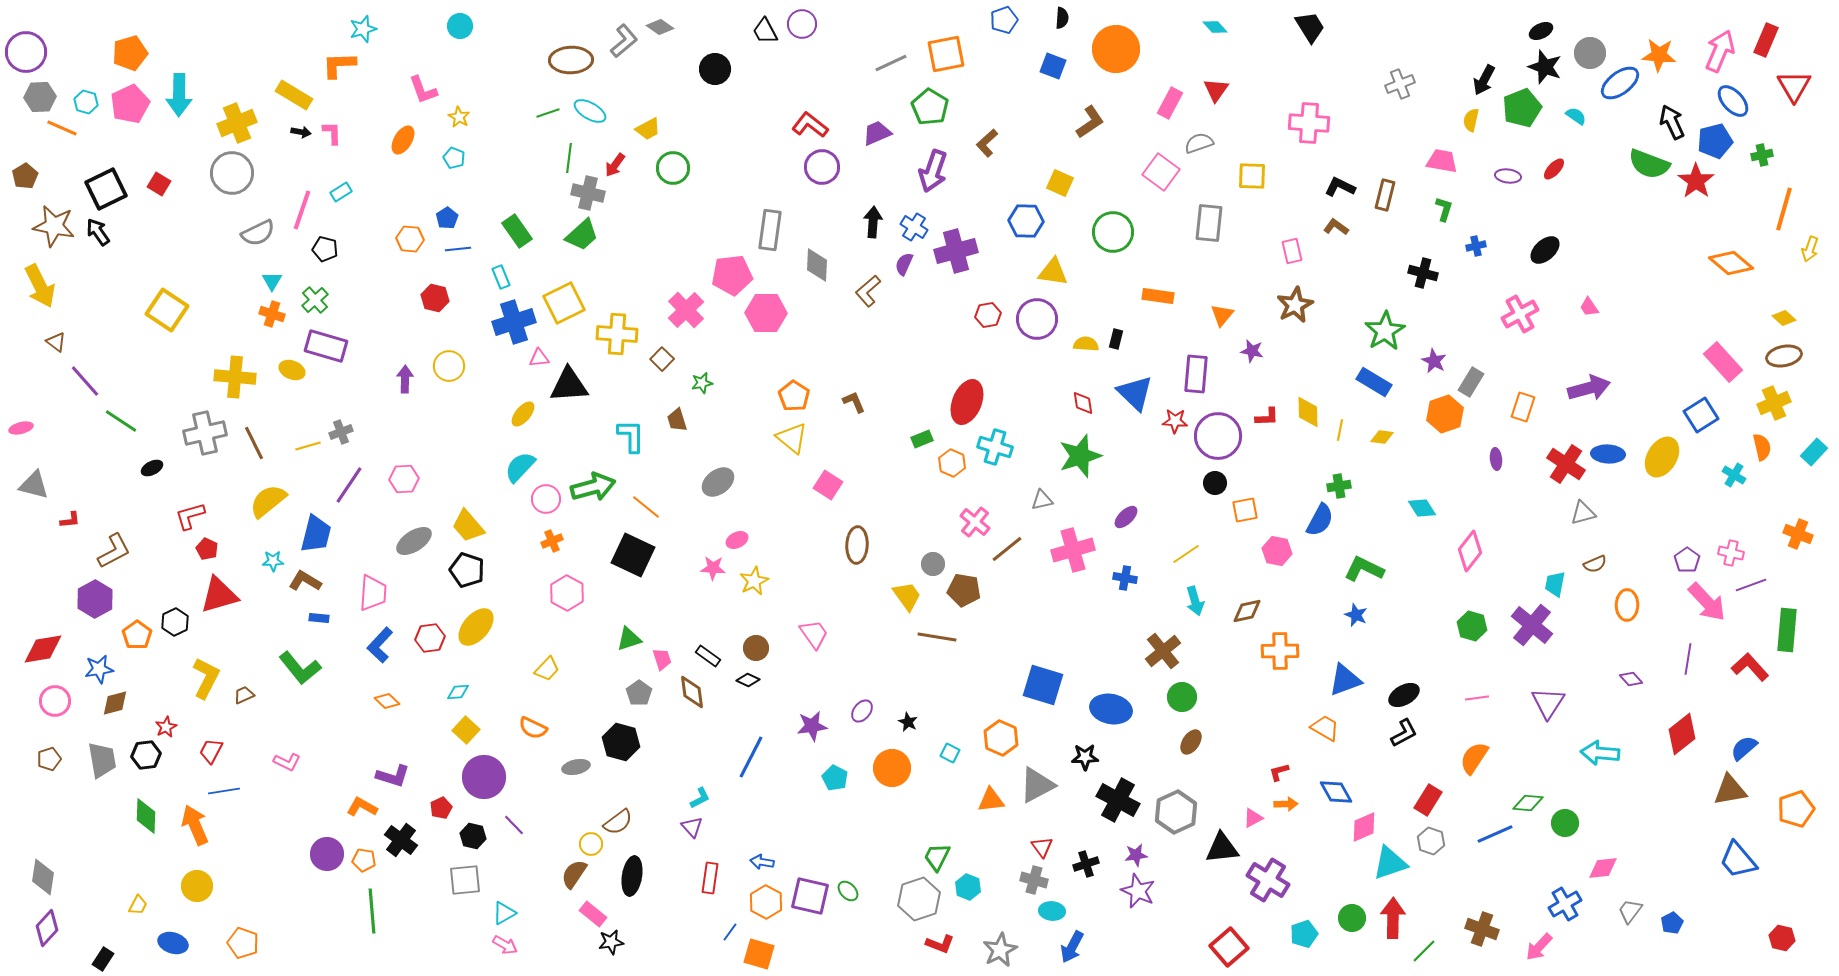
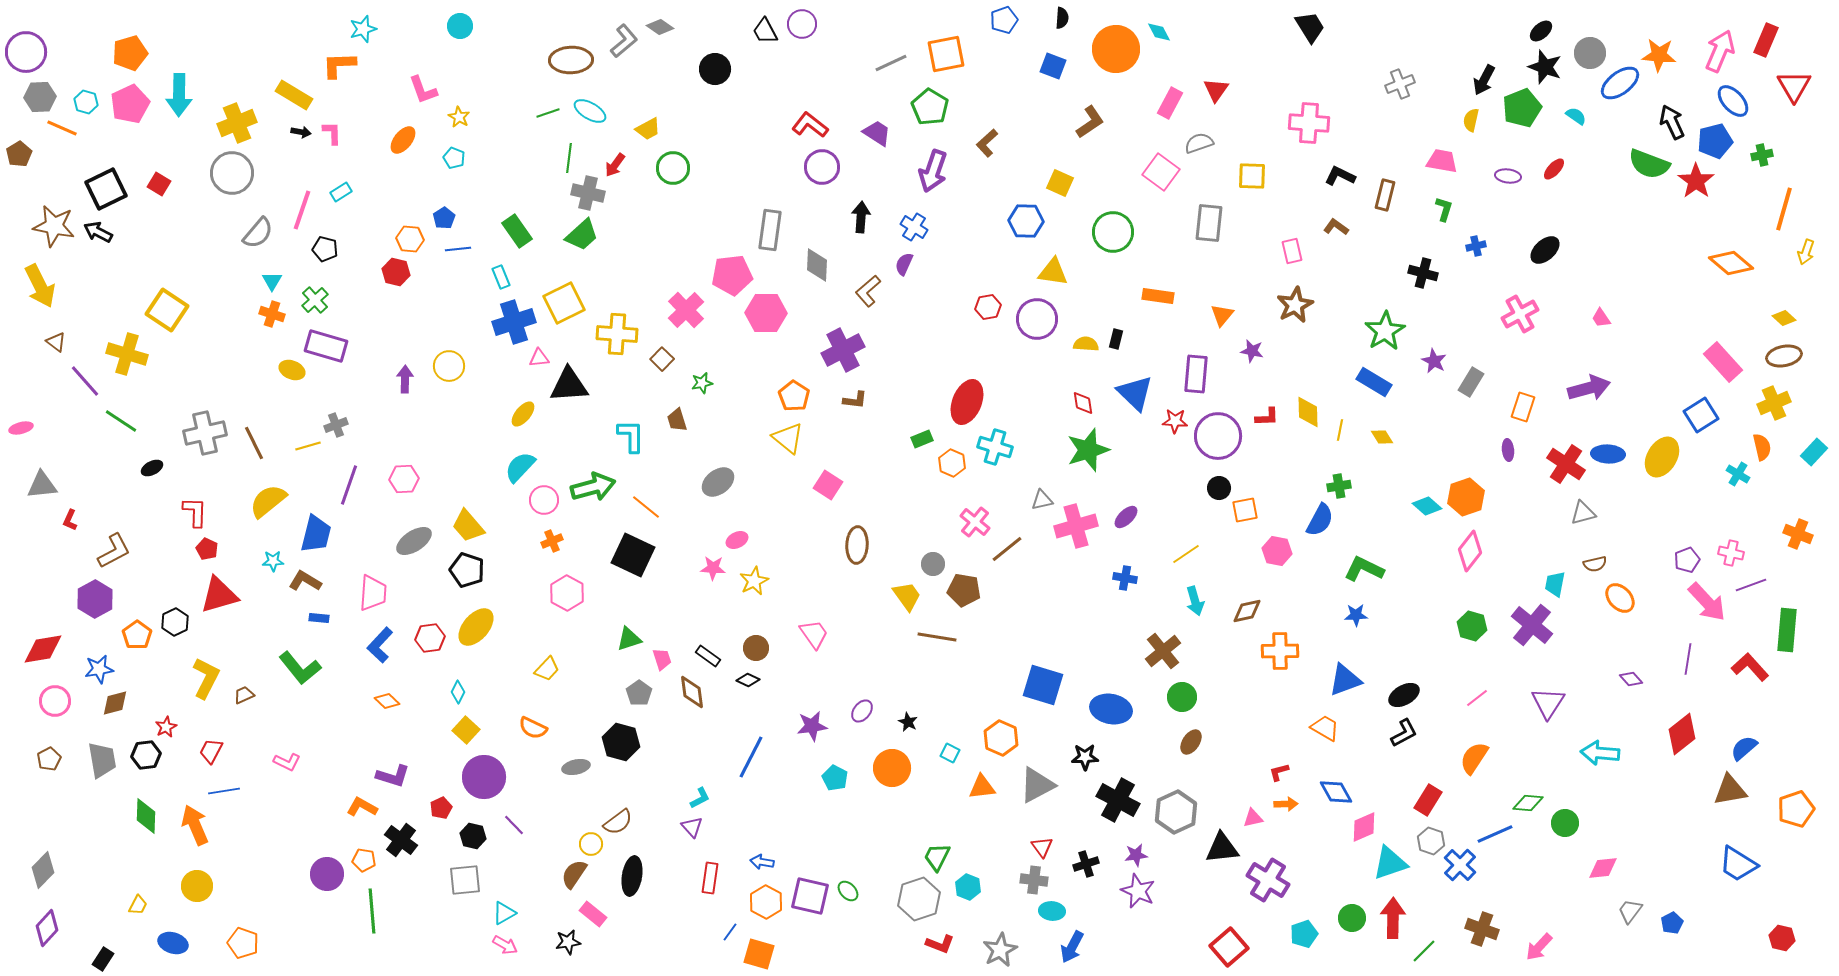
cyan diamond at (1215, 27): moved 56 px left, 5 px down; rotated 15 degrees clockwise
black ellipse at (1541, 31): rotated 15 degrees counterclockwise
purple trapezoid at (877, 133): rotated 56 degrees clockwise
orange ellipse at (403, 140): rotated 8 degrees clockwise
brown pentagon at (25, 176): moved 6 px left, 22 px up
black L-shape at (1340, 187): moved 11 px up
blue pentagon at (447, 218): moved 3 px left
black arrow at (873, 222): moved 12 px left, 5 px up
black arrow at (98, 232): rotated 28 degrees counterclockwise
gray semicircle at (258, 233): rotated 24 degrees counterclockwise
yellow arrow at (1810, 249): moved 4 px left, 3 px down
purple cross at (956, 251): moved 113 px left, 99 px down; rotated 12 degrees counterclockwise
red hexagon at (435, 298): moved 39 px left, 26 px up
pink trapezoid at (1589, 307): moved 12 px right, 11 px down
red hexagon at (988, 315): moved 8 px up
yellow cross at (235, 377): moved 108 px left, 23 px up; rotated 12 degrees clockwise
brown L-shape at (854, 402): moved 1 px right, 2 px up; rotated 120 degrees clockwise
orange hexagon at (1445, 414): moved 21 px right, 83 px down
gray cross at (341, 432): moved 5 px left, 7 px up
yellow diamond at (1382, 437): rotated 50 degrees clockwise
yellow triangle at (792, 438): moved 4 px left
green star at (1080, 456): moved 8 px right, 6 px up
purple ellipse at (1496, 459): moved 12 px right, 9 px up
cyan cross at (1734, 475): moved 4 px right, 1 px up
black circle at (1215, 483): moved 4 px right, 5 px down
gray triangle at (34, 485): moved 8 px right; rotated 20 degrees counterclockwise
purple line at (349, 485): rotated 15 degrees counterclockwise
pink circle at (546, 499): moved 2 px left, 1 px down
cyan diamond at (1422, 508): moved 5 px right, 2 px up; rotated 16 degrees counterclockwise
red L-shape at (190, 516): moved 5 px right, 4 px up; rotated 108 degrees clockwise
red L-shape at (70, 520): rotated 120 degrees clockwise
pink cross at (1073, 550): moved 3 px right, 24 px up
purple pentagon at (1687, 560): rotated 15 degrees clockwise
brown semicircle at (1595, 564): rotated 10 degrees clockwise
orange ellipse at (1627, 605): moved 7 px left, 7 px up; rotated 44 degrees counterclockwise
blue star at (1356, 615): rotated 25 degrees counterclockwise
cyan diamond at (458, 692): rotated 60 degrees counterclockwise
pink line at (1477, 698): rotated 30 degrees counterclockwise
brown pentagon at (49, 759): rotated 10 degrees counterclockwise
orange triangle at (991, 800): moved 9 px left, 13 px up
pink triangle at (1253, 818): rotated 15 degrees clockwise
purple circle at (327, 854): moved 20 px down
blue trapezoid at (1738, 860): moved 4 px down; rotated 18 degrees counterclockwise
gray diamond at (43, 877): moved 7 px up; rotated 36 degrees clockwise
gray cross at (1034, 880): rotated 8 degrees counterclockwise
blue cross at (1565, 904): moved 105 px left, 39 px up; rotated 16 degrees counterclockwise
black star at (611, 942): moved 43 px left
